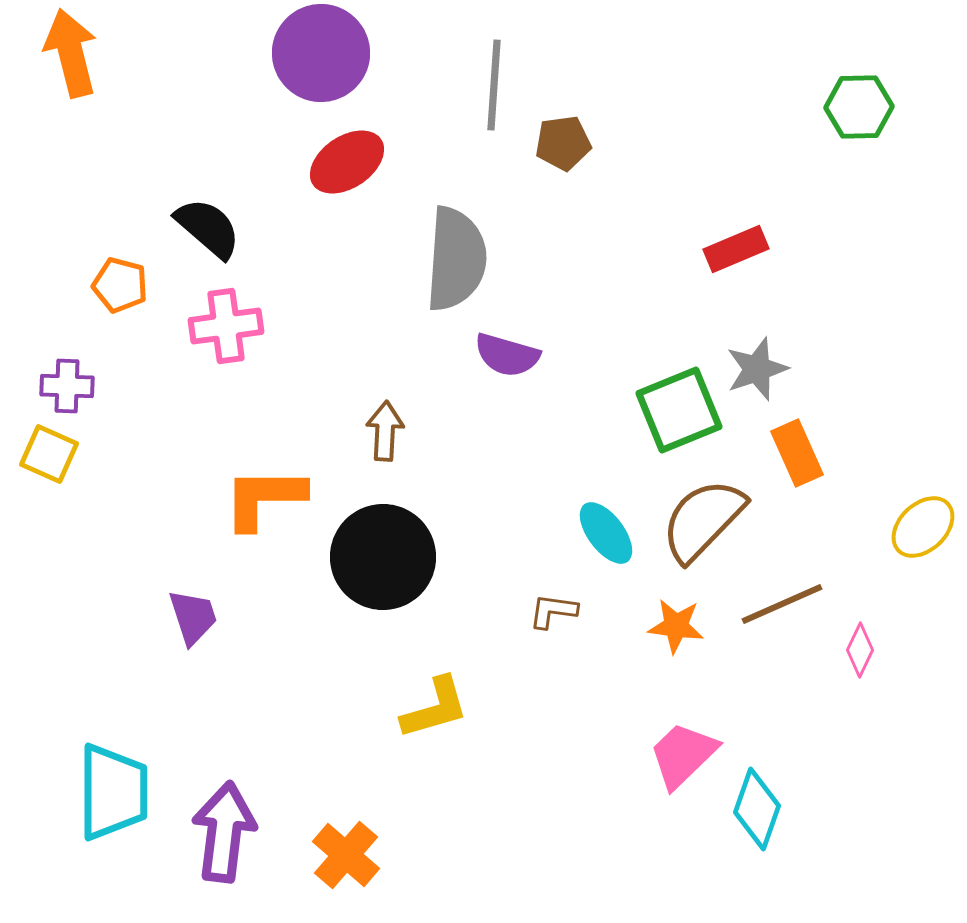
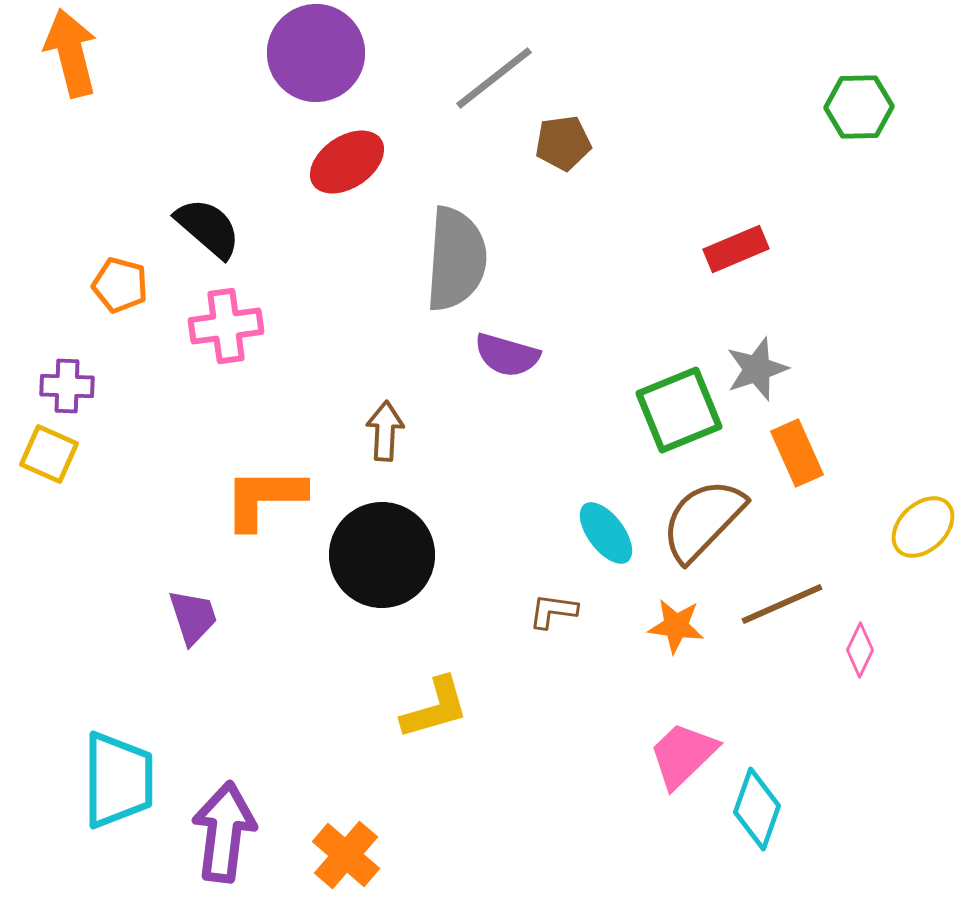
purple circle: moved 5 px left
gray line: moved 7 px up; rotated 48 degrees clockwise
black circle: moved 1 px left, 2 px up
cyan trapezoid: moved 5 px right, 12 px up
